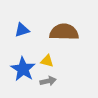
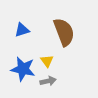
brown semicircle: rotated 68 degrees clockwise
yellow triangle: rotated 40 degrees clockwise
blue star: rotated 20 degrees counterclockwise
